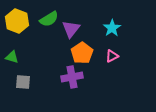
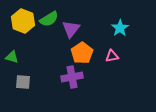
yellow hexagon: moved 6 px right
cyan star: moved 8 px right
pink triangle: rotated 16 degrees clockwise
